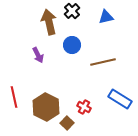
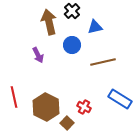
blue triangle: moved 11 px left, 10 px down
